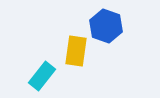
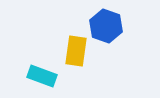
cyan rectangle: rotated 72 degrees clockwise
